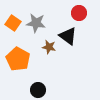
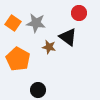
black triangle: moved 1 px down
